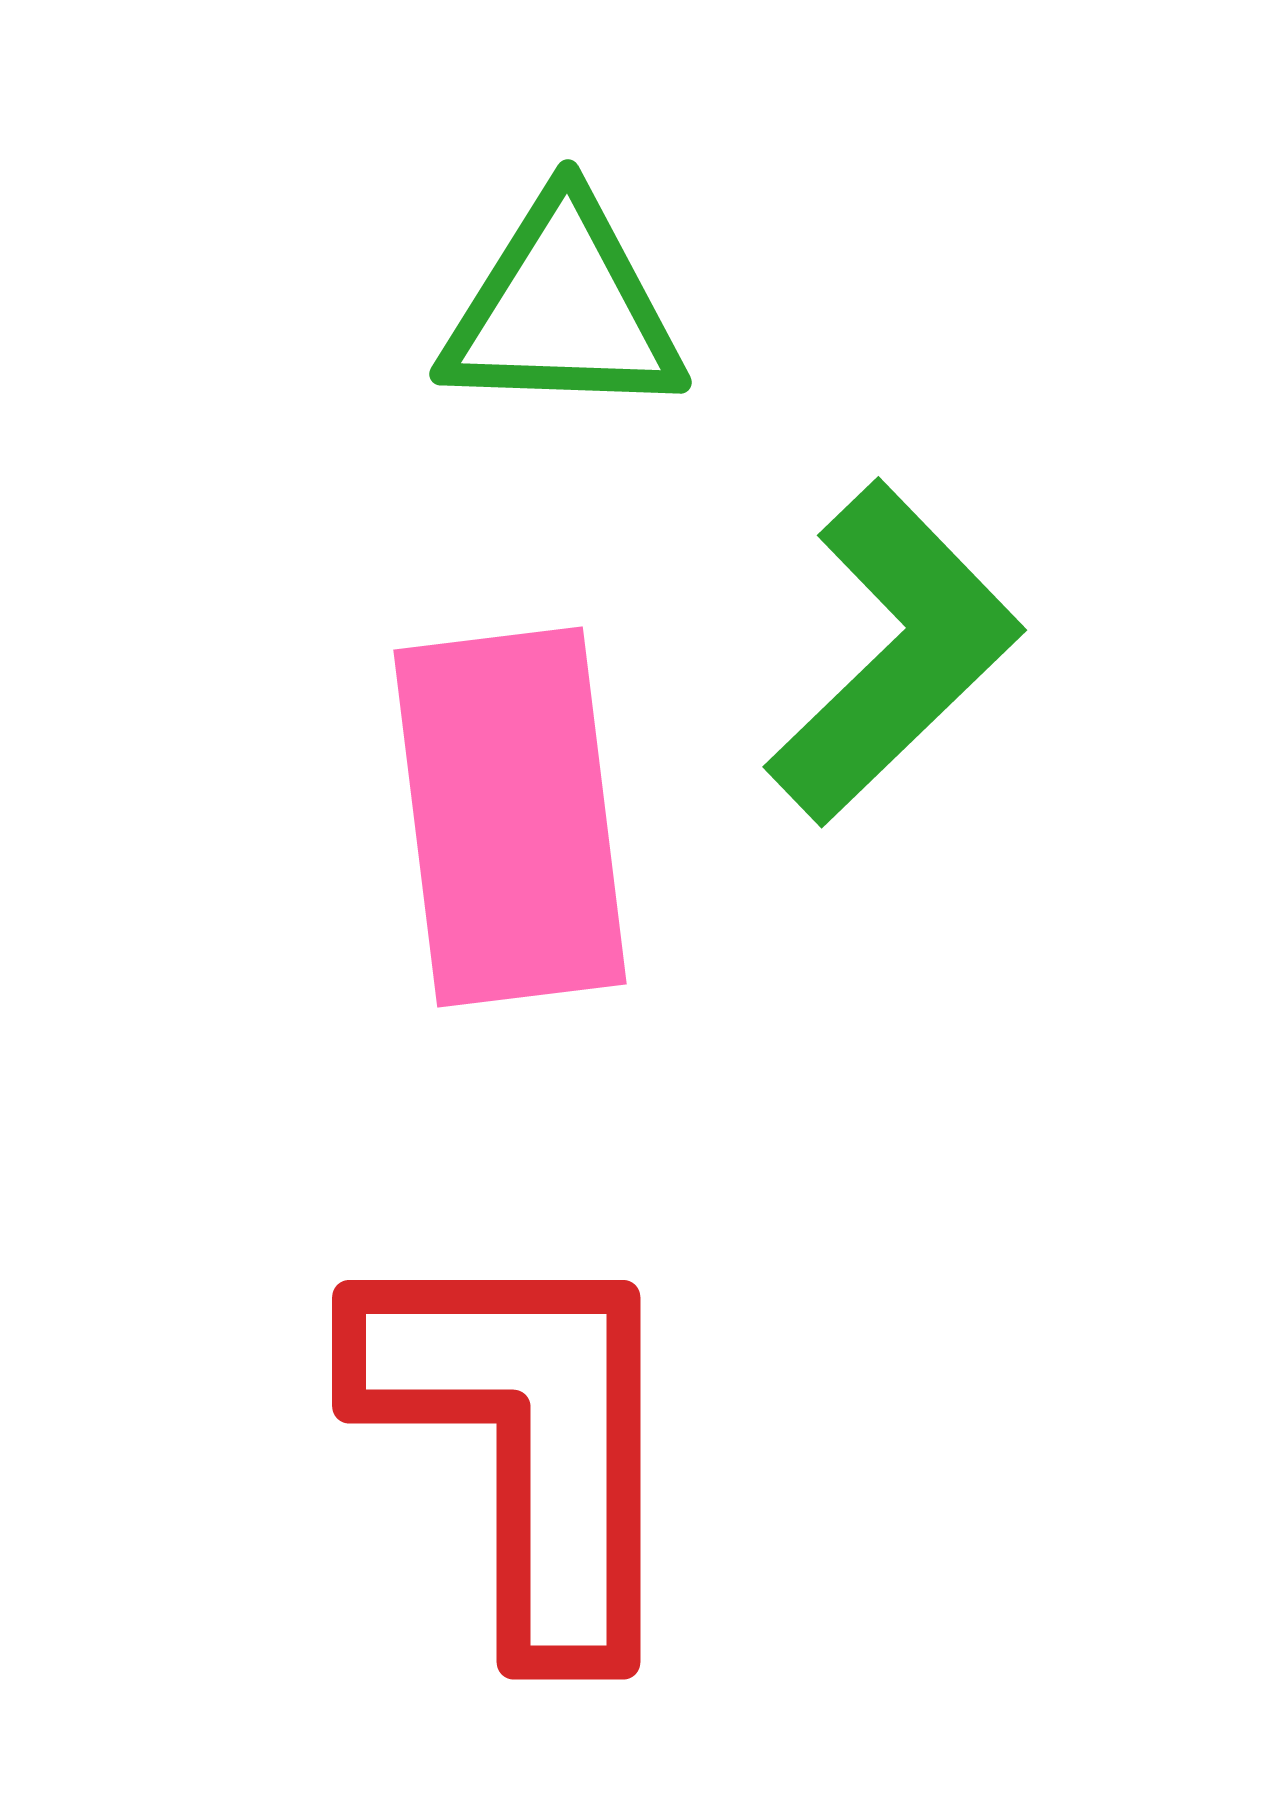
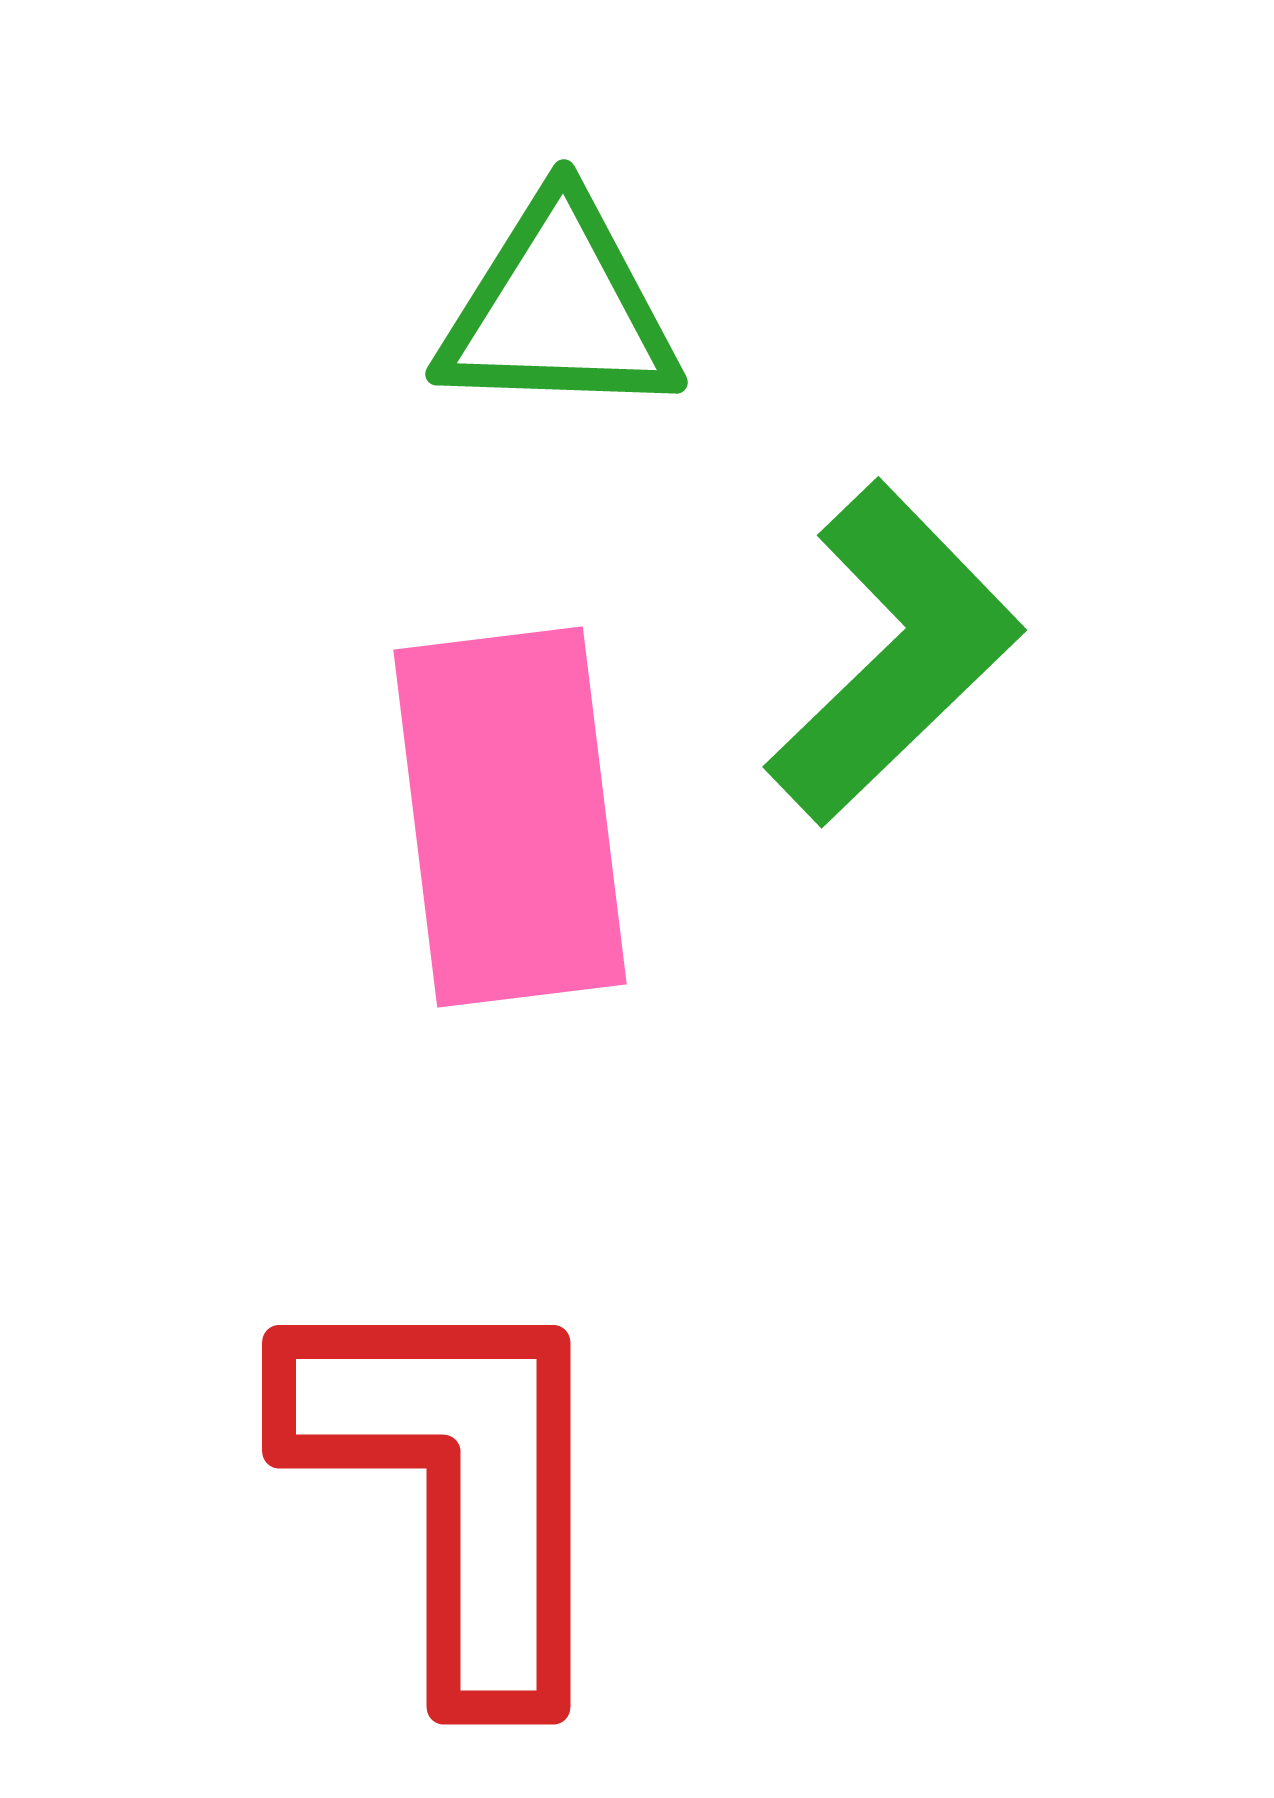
green triangle: moved 4 px left
red L-shape: moved 70 px left, 45 px down
